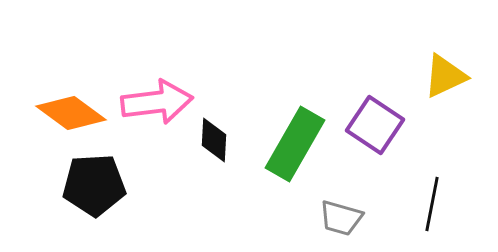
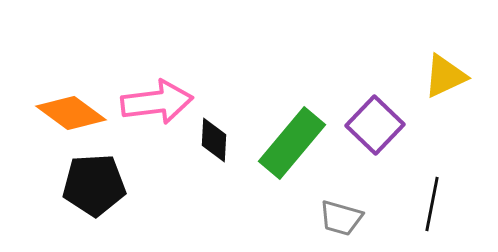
purple square: rotated 10 degrees clockwise
green rectangle: moved 3 px left, 1 px up; rotated 10 degrees clockwise
